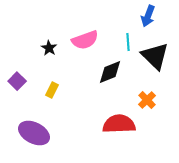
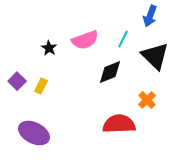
blue arrow: moved 2 px right
cyan line: moved 5 px left, 3 px up; rotated 30 degrees clockwise
yellow rectangle: moved 11 px left, 4 px up
